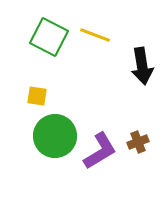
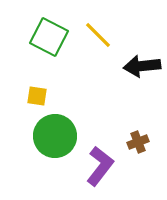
yellow line: moved 3 px right; rotated 24 degrees clockwise
black arrow: rotated 93 degrees clockwise
purple L-shape: moved 15 px down; rotated 21 degrees counterclockwise
